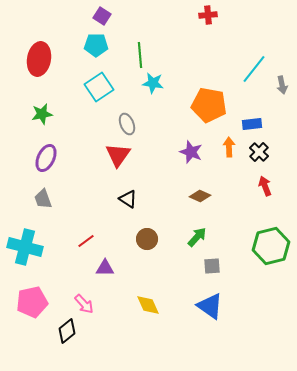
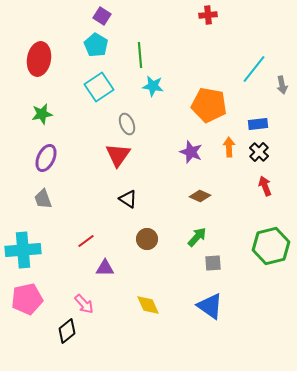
cyan pentagon: rotated 30 degrees clockwise
cyan star: moved 3 px down
blue rectangle: moved 6 px right
cyan cross: moved 2 px left, 3 px down; rotated 20 degrees counterclockwise
gray square: moved 1 px right, 3 px up
pink pentagon: moved 5 px left, 3 px up
